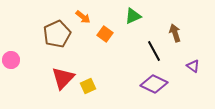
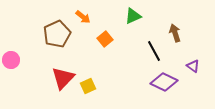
orange square: moved 5 px down; rotated 14 degrees clockwise
purple diamond: moved 10 px right, 2 px up
